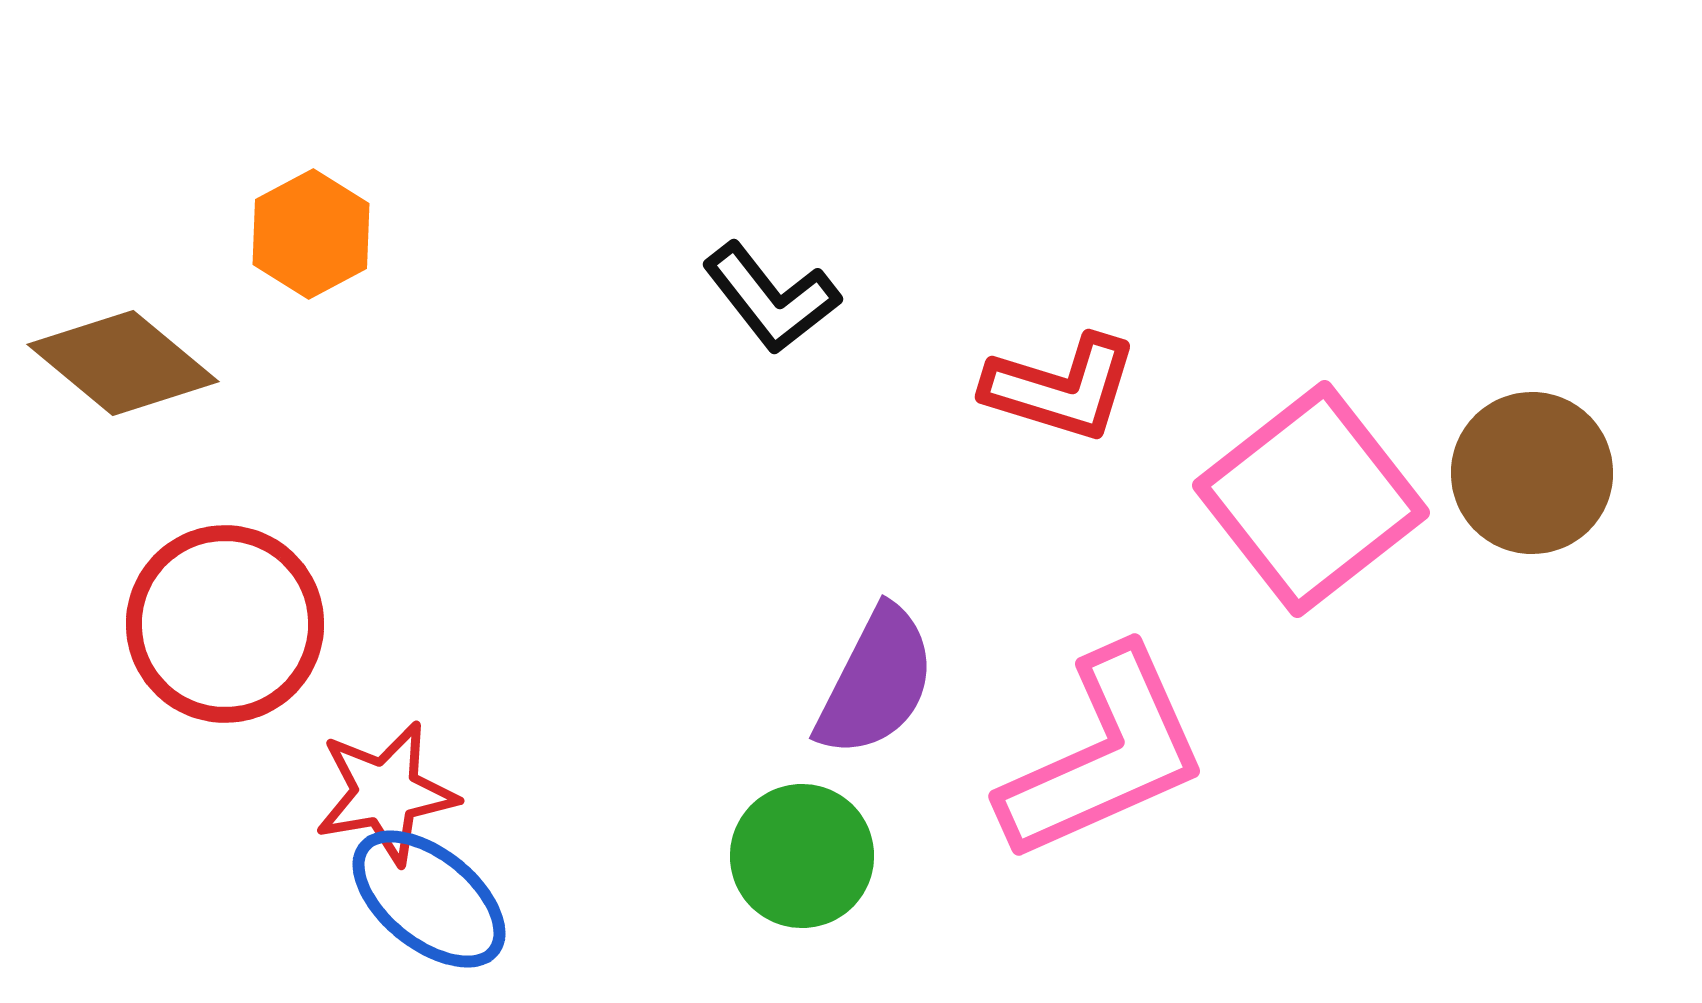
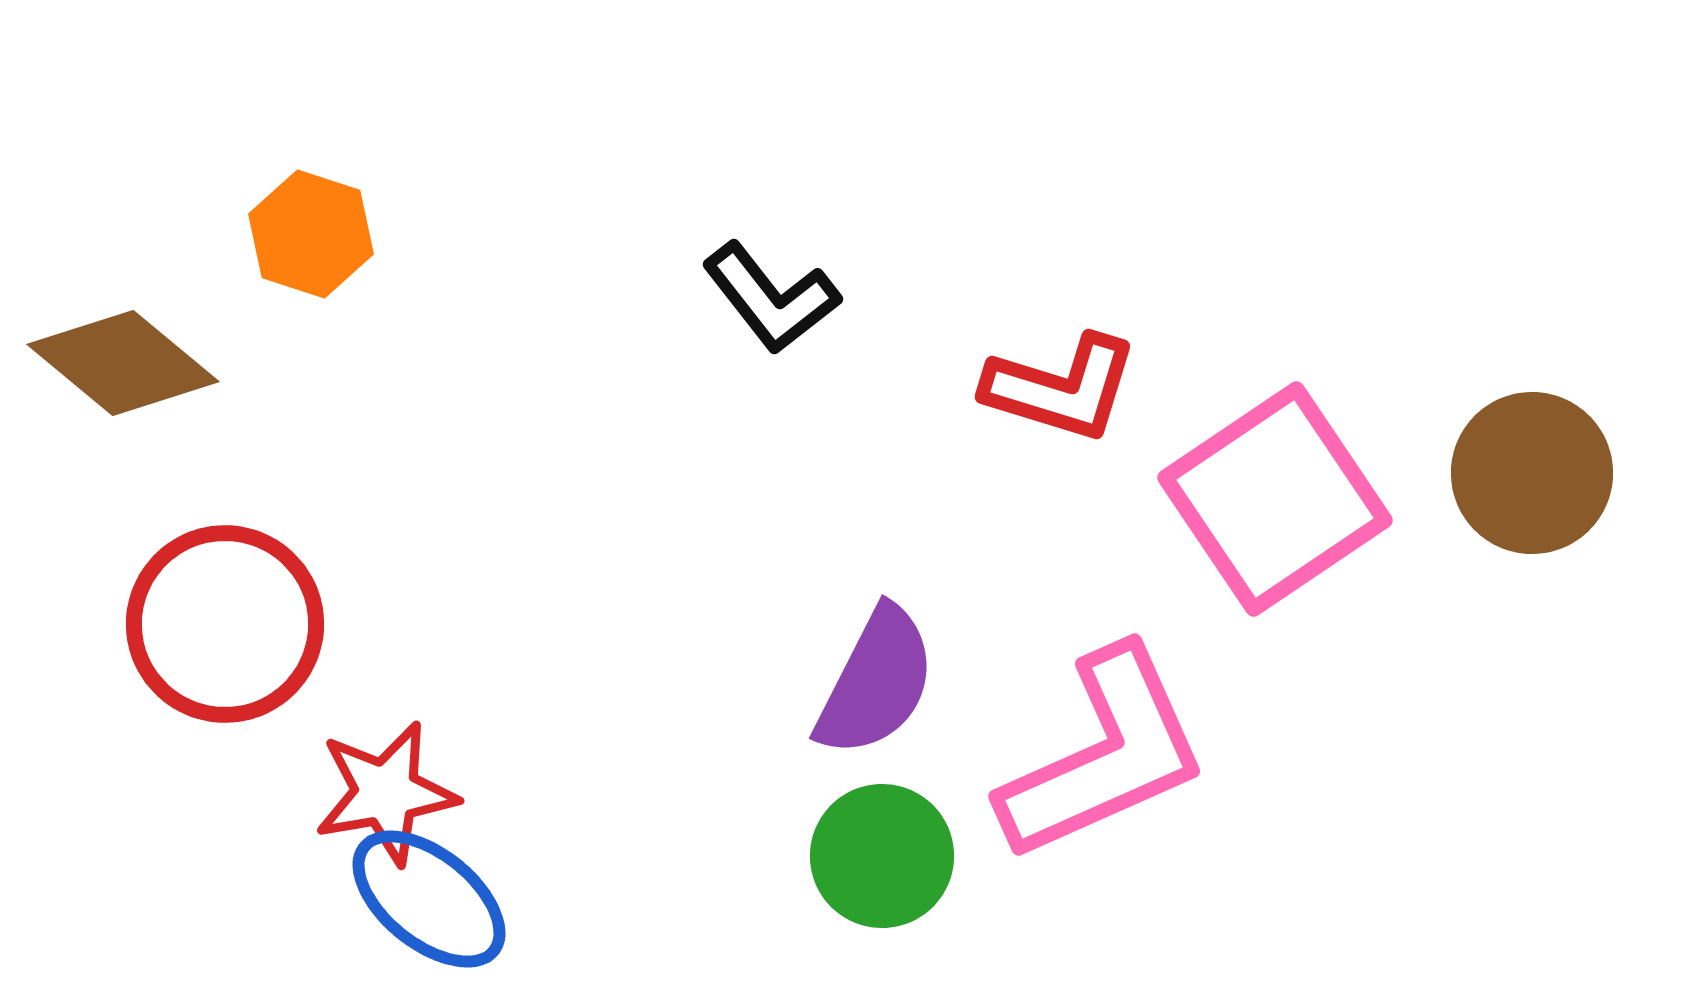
orange hexagon: rotated 14 degrees counterclockwise
pink square: moved 36 px left; rotated 4 degrees clockwise
green circle: moved 80 px right
